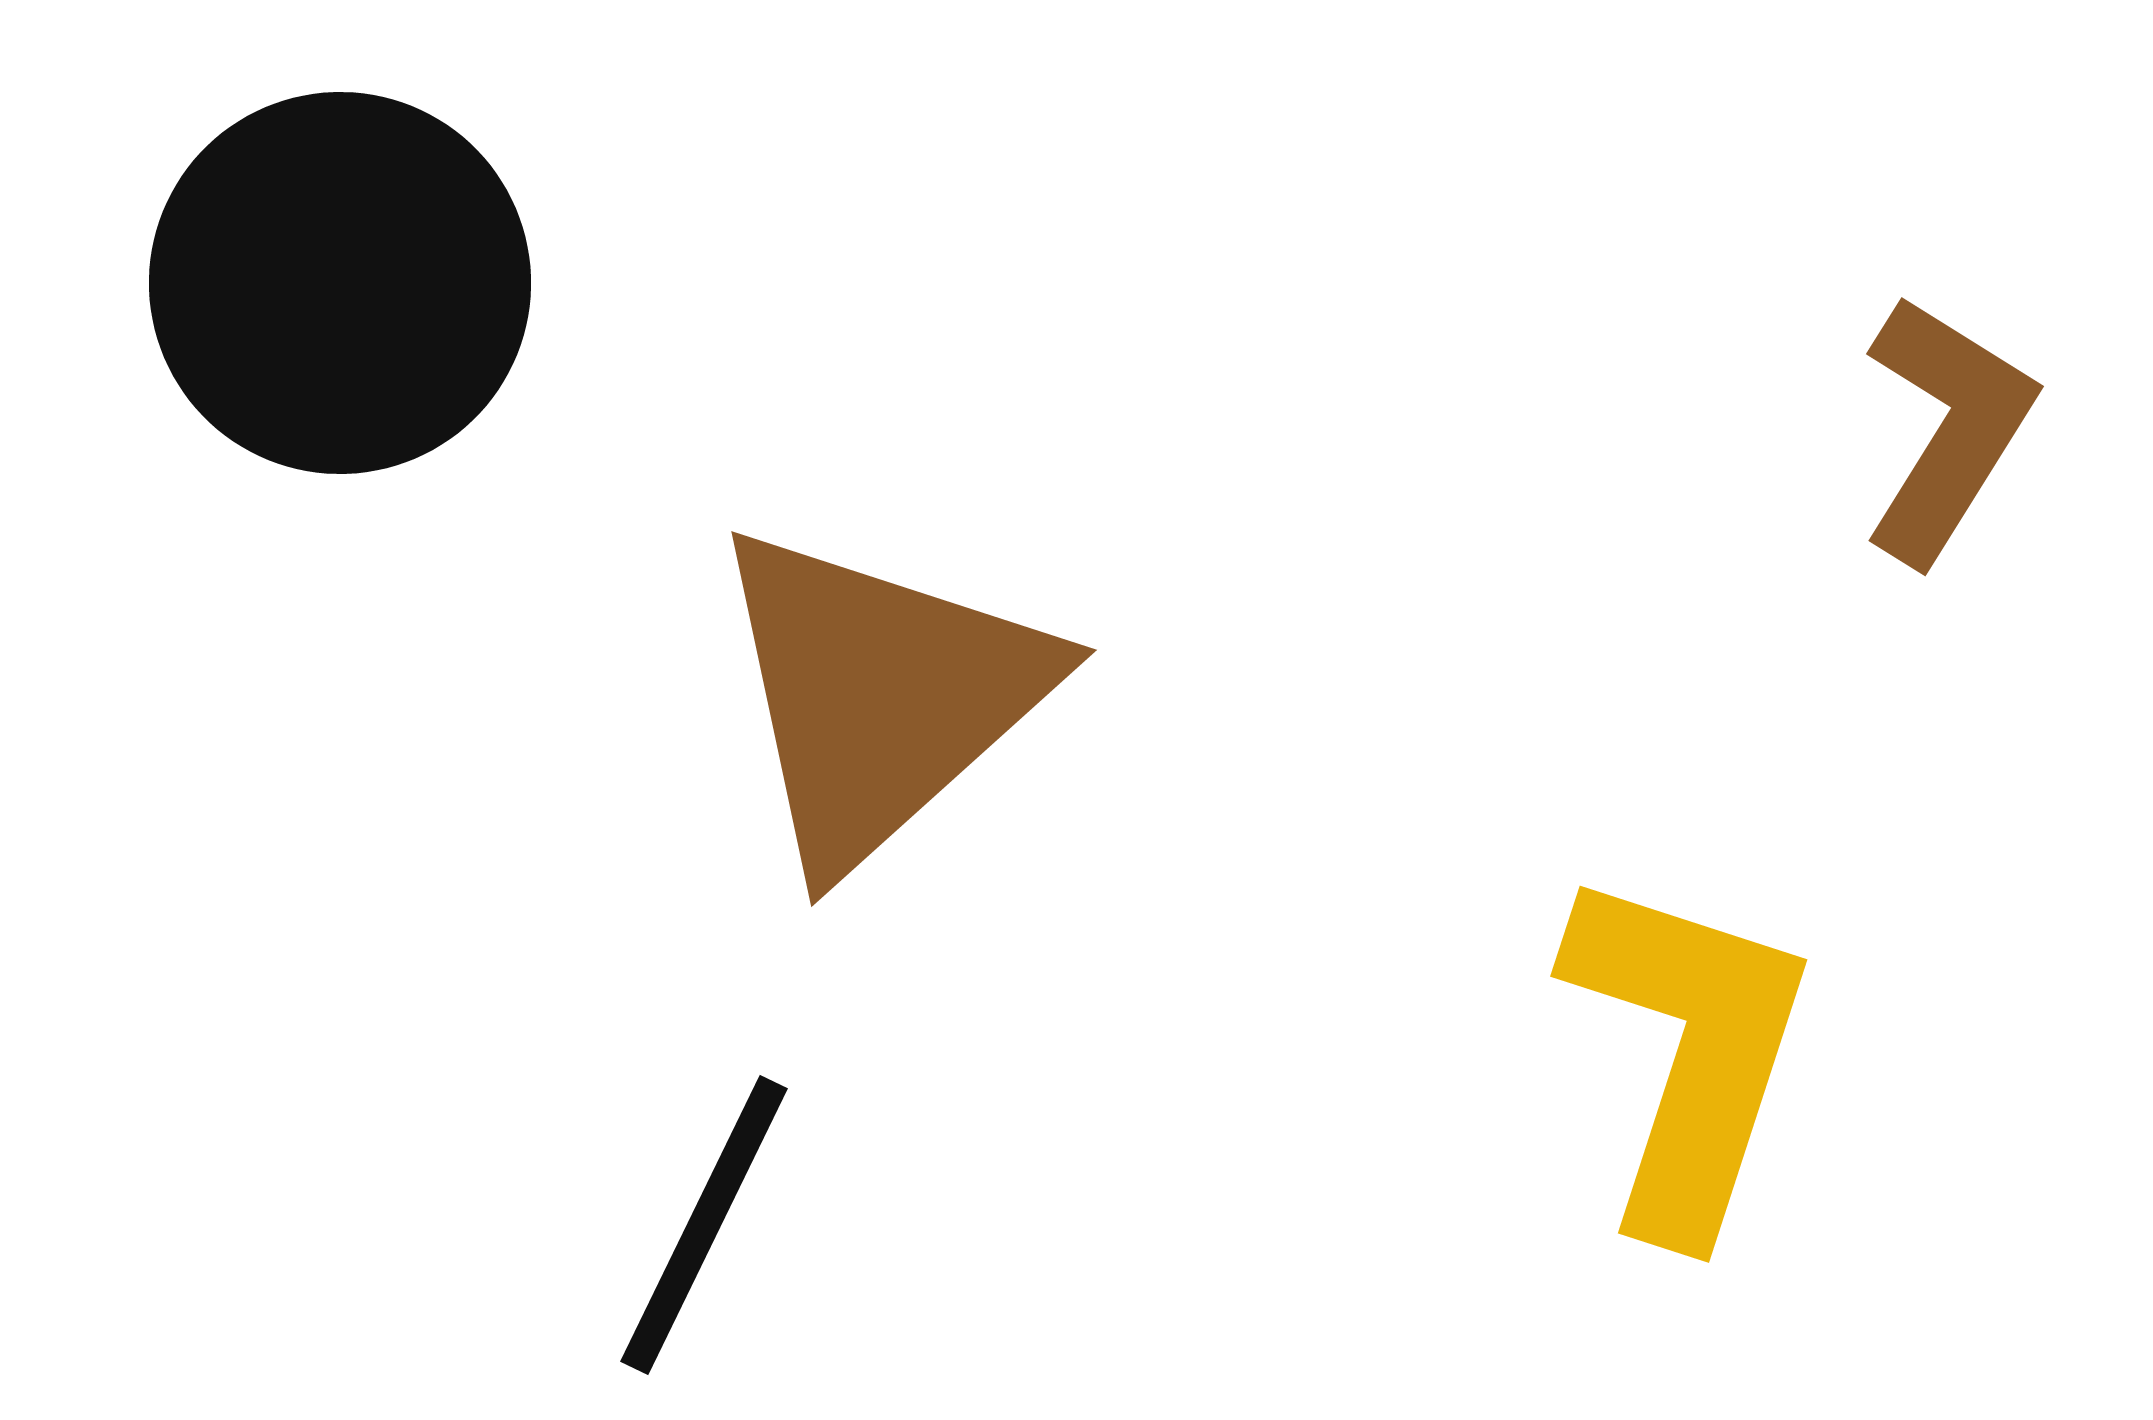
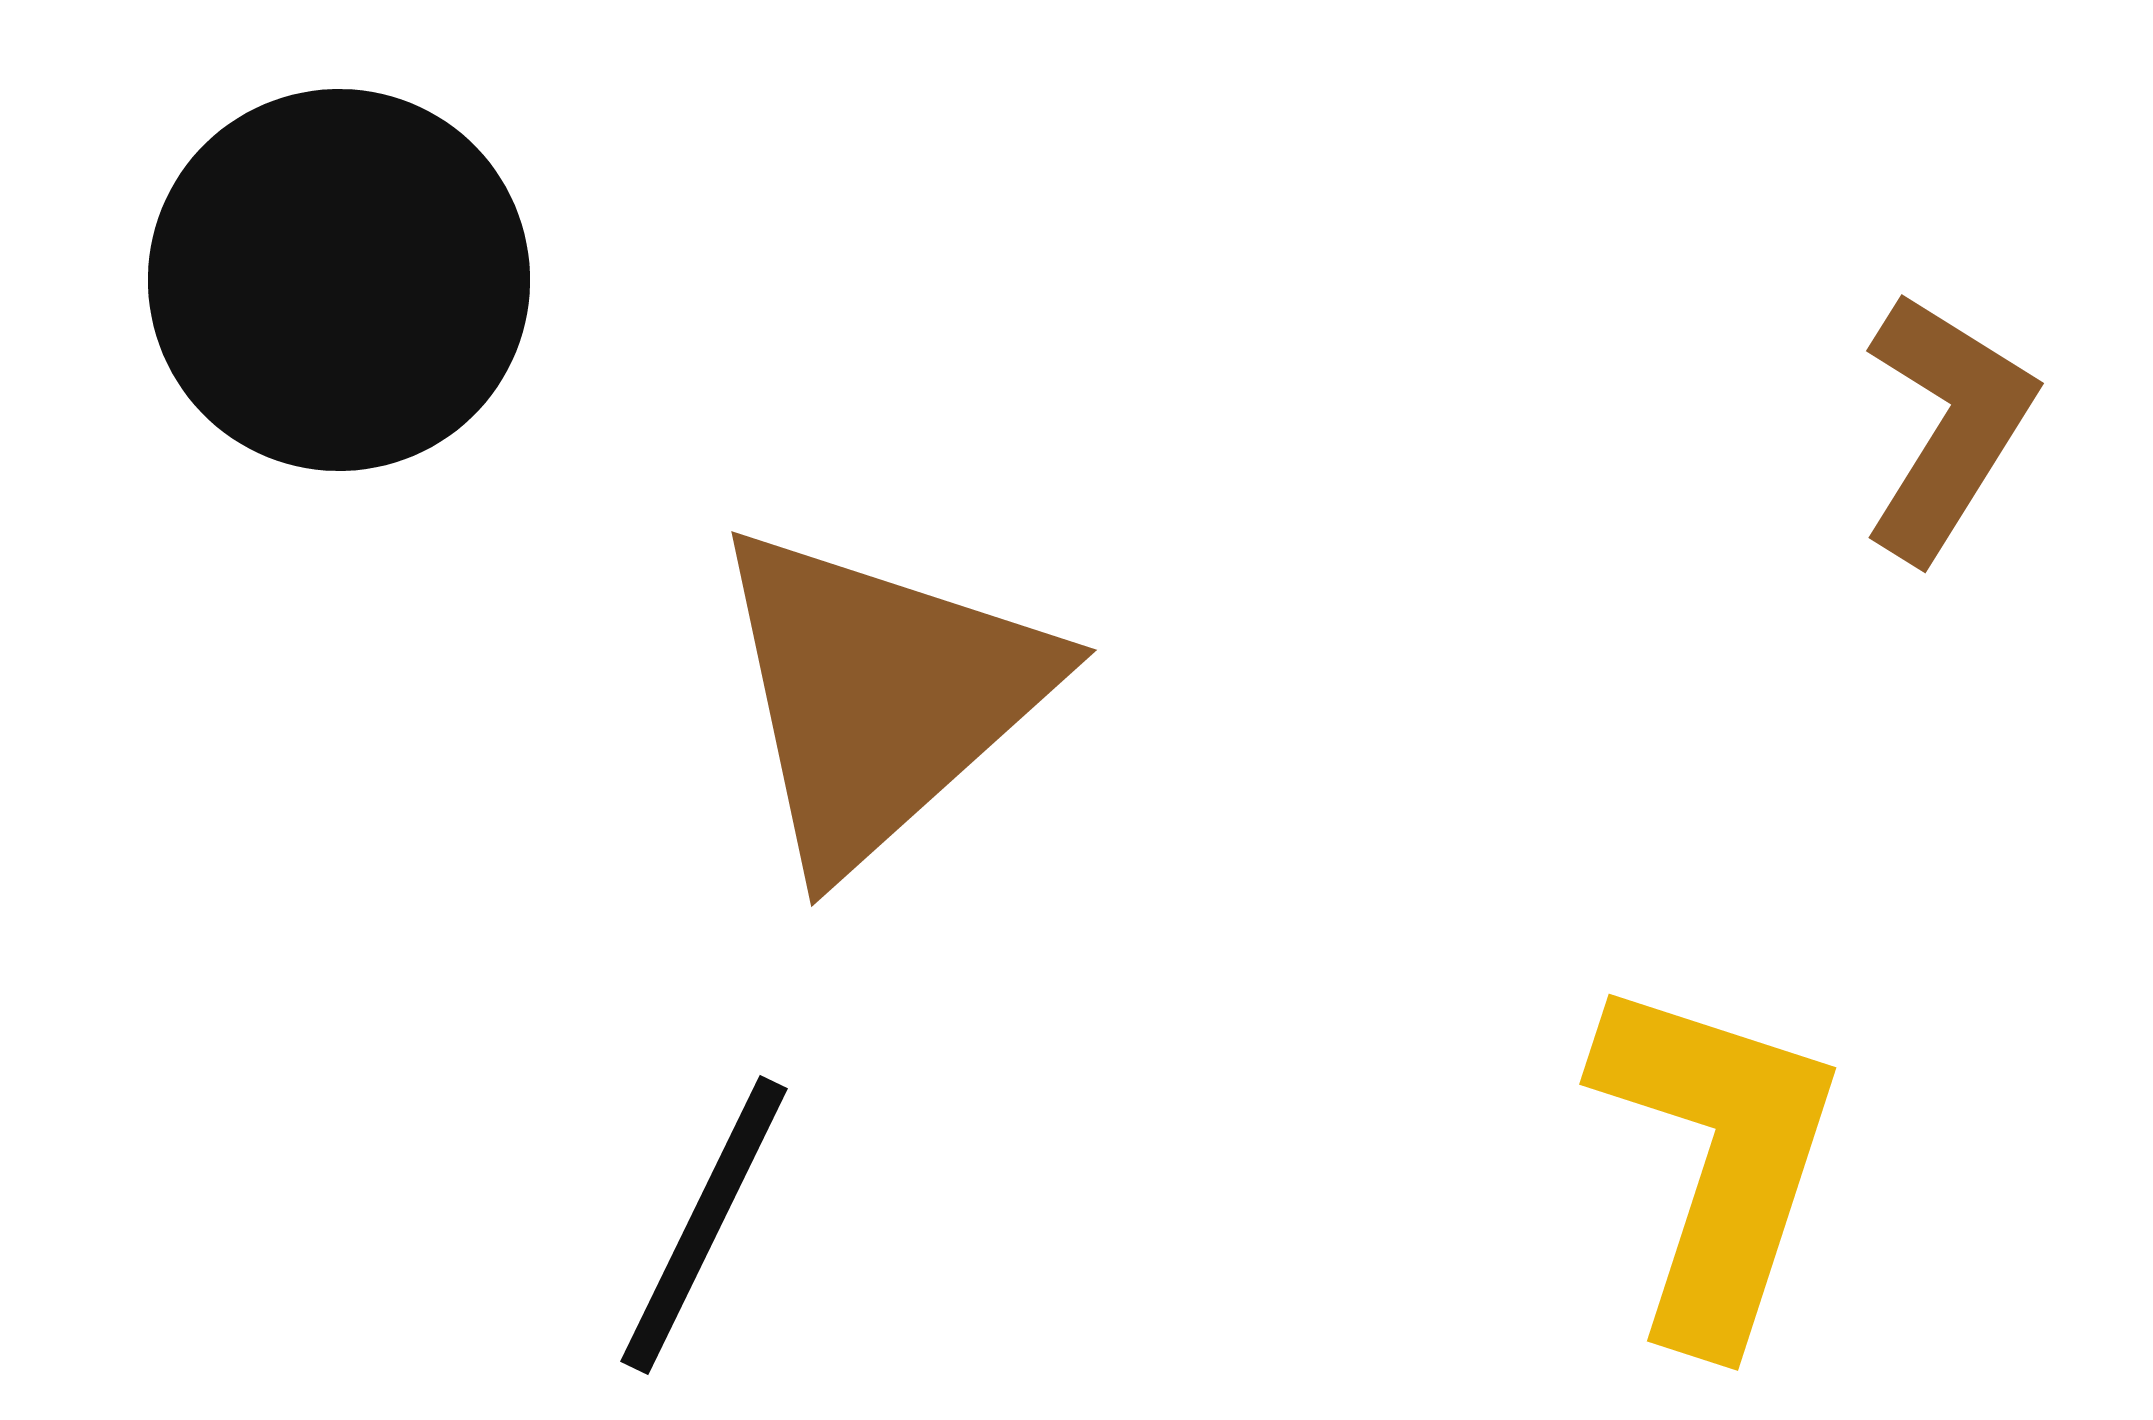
black circle: moved 1 px left, 3 px up
brown L-shape: moved 3 px up
yellow L-shape: moved 29 px right, 108 px down
